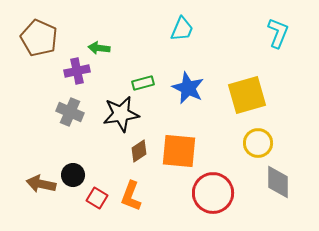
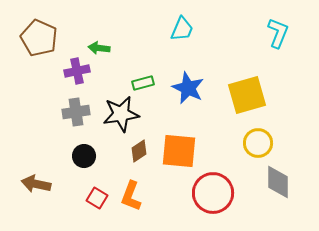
gray cross: moved 6 px right; rotated 32 degrees counterclockwise
black circle: moved 11 px right, 19 px up
brown arrow: moved 5 px left
